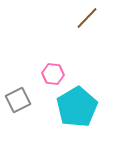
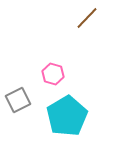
pink hexagon: rotated 10 degrees clockwise
cyan pentagon: moved 10 px left, 9 px down
